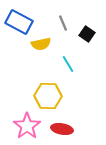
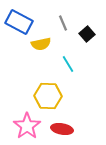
black square: rotated 14 degrees clockwise
